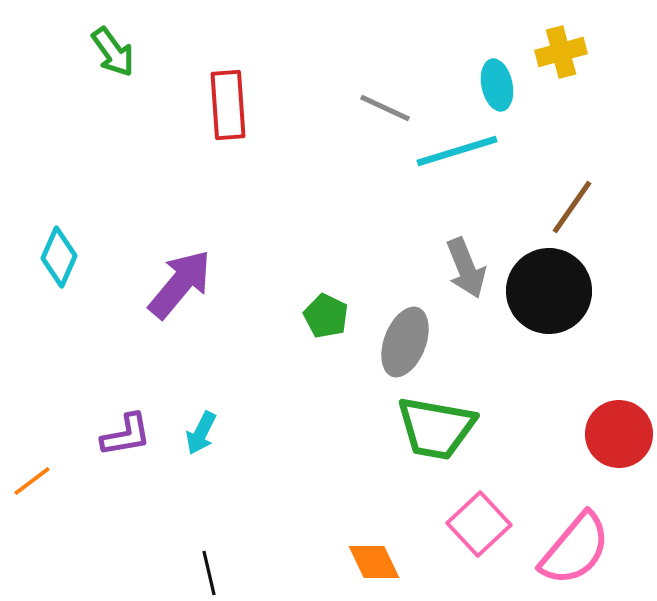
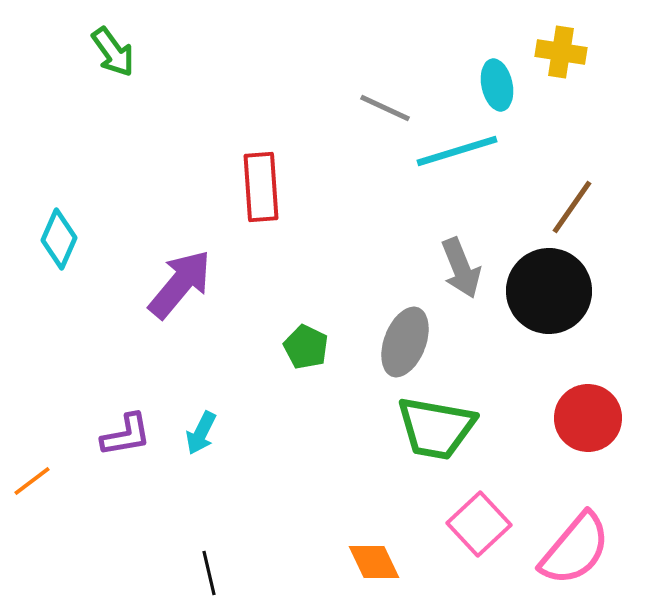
yellow cross: rotated 24 degrees clockwise
red rectangle: moved 33 px right, 82 px down
cyan diamond: moved 18 px up
gray arrow: moved 5 px left
green pentagon: moved 20 px left, 31 px down
red circle: moved 31 px left, 16 px up
